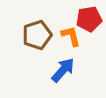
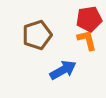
orange L-shape: moved 16 px right, 4 px down
blue arrow: rotated 20 degrees clockwise
